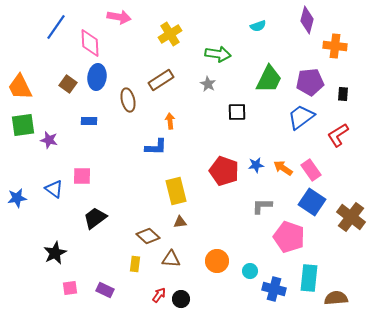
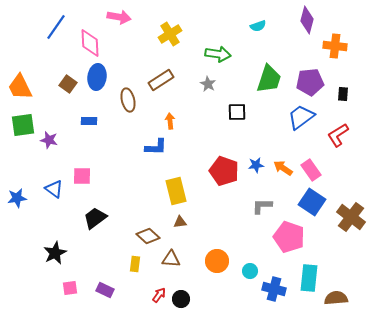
green trapezoid at (269, 79): rotated 8 degrees counterclockwise
